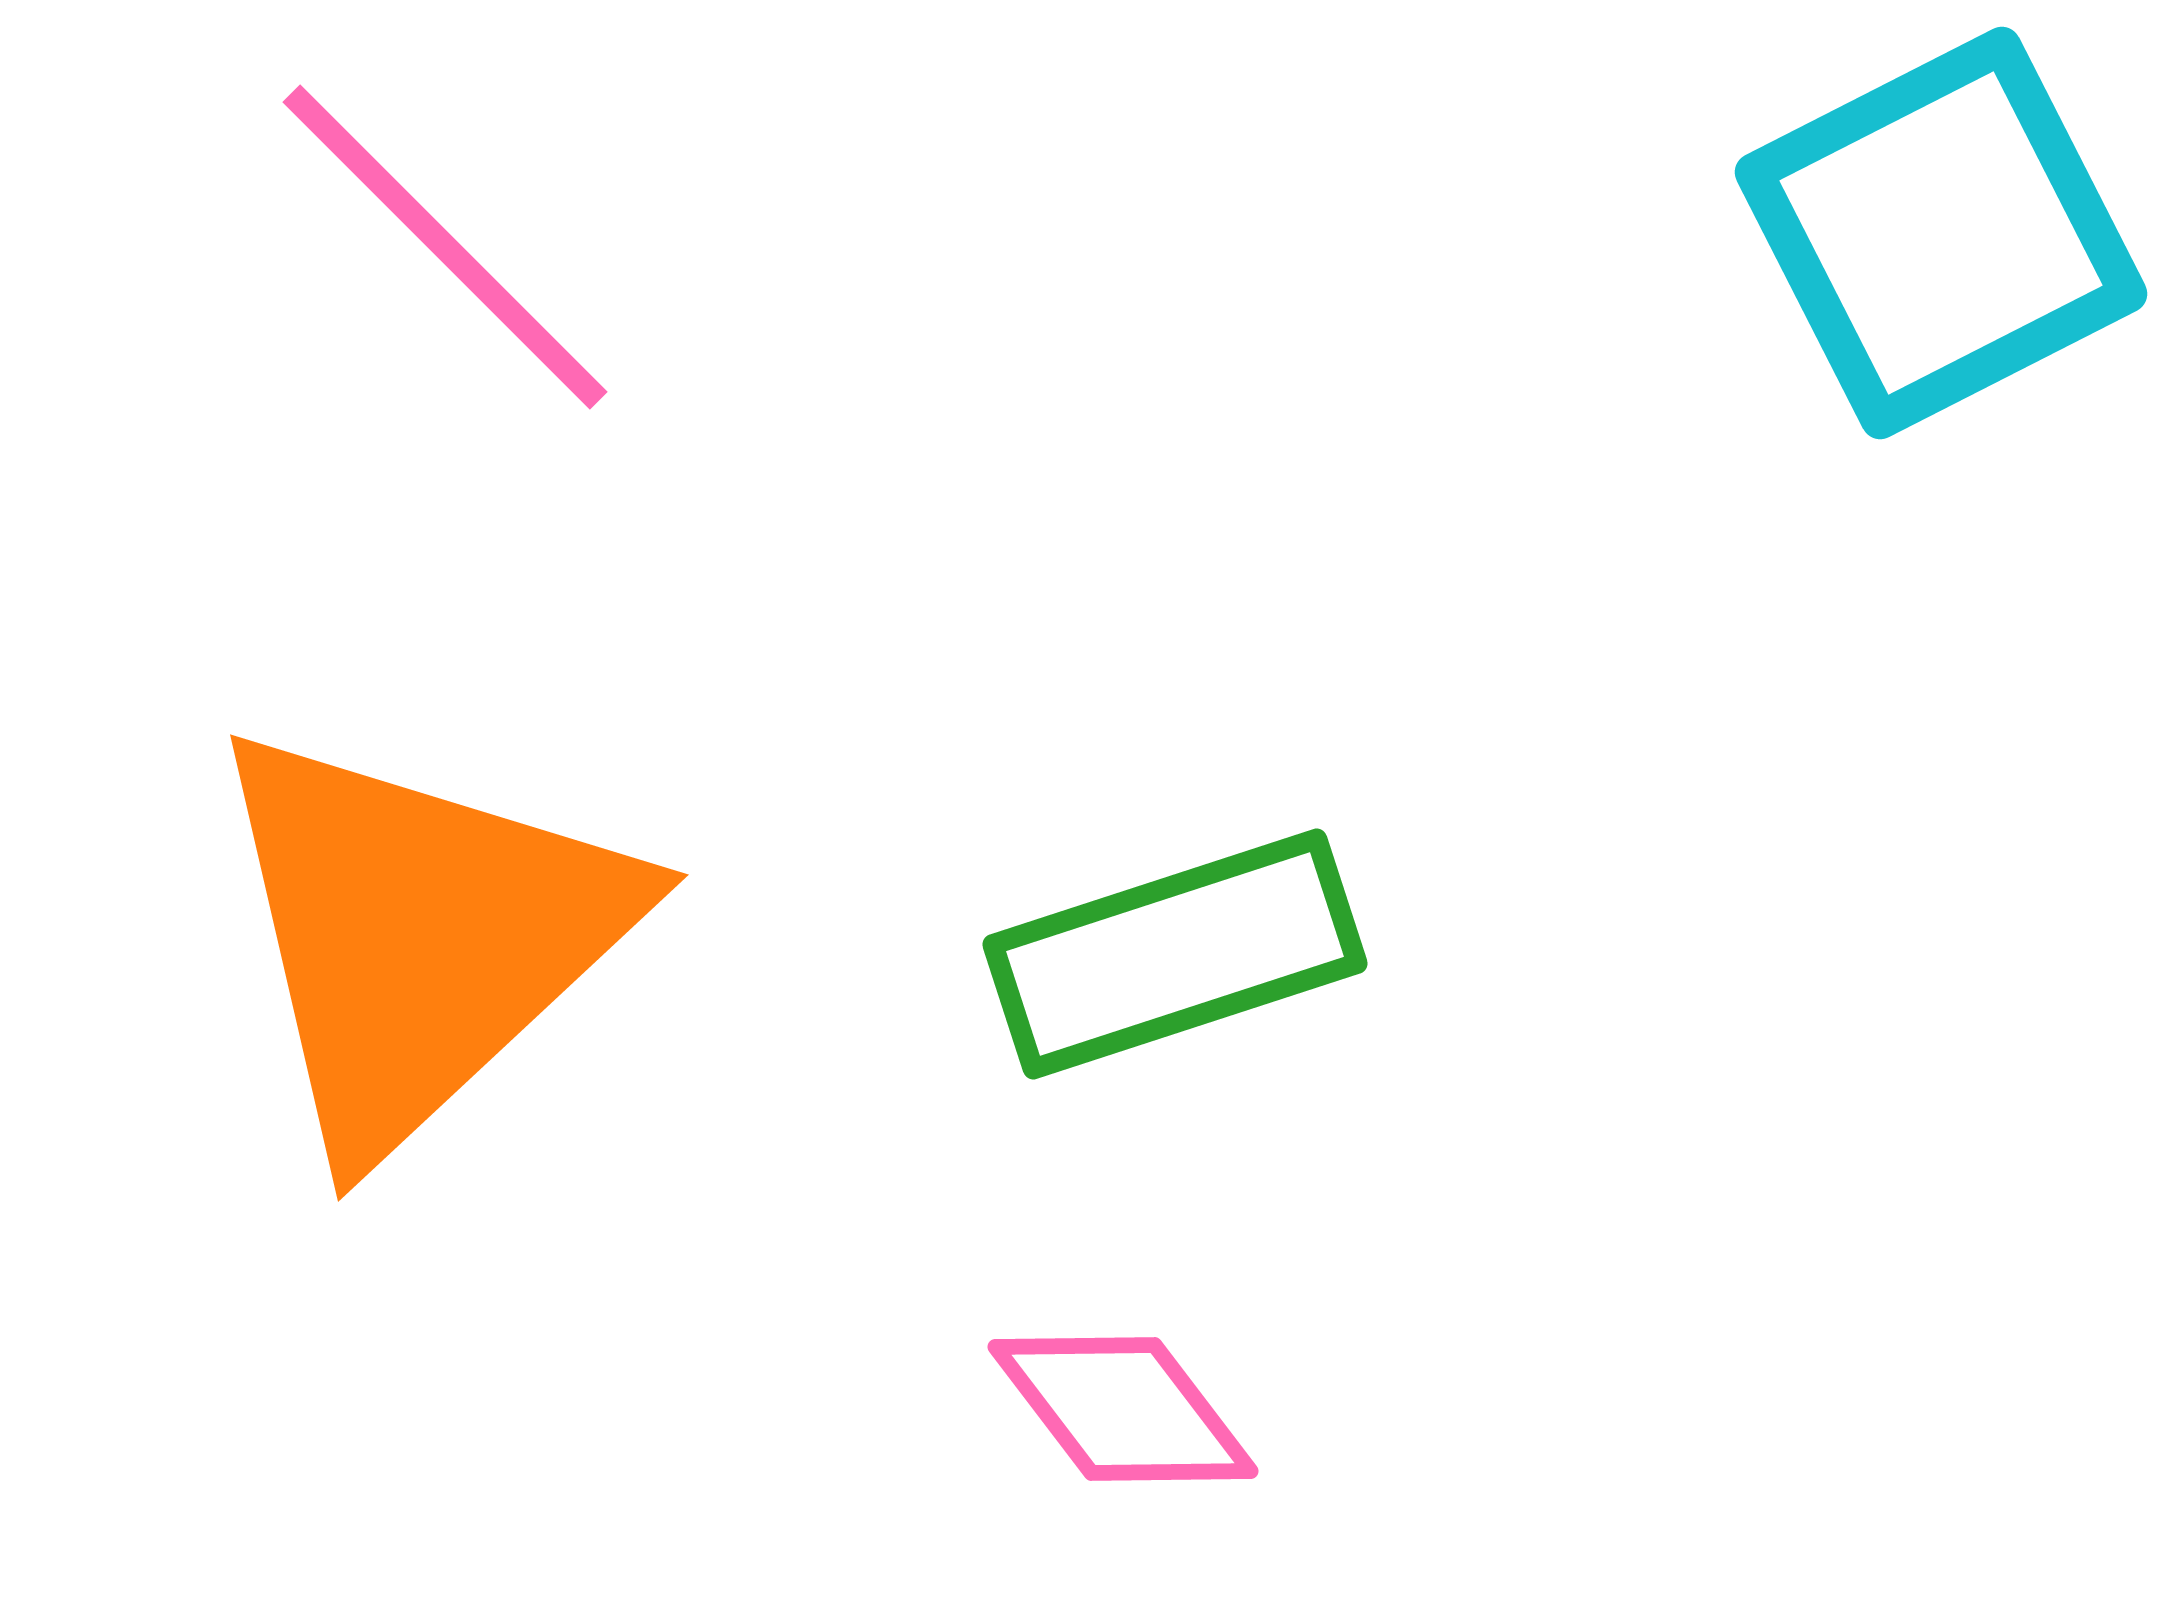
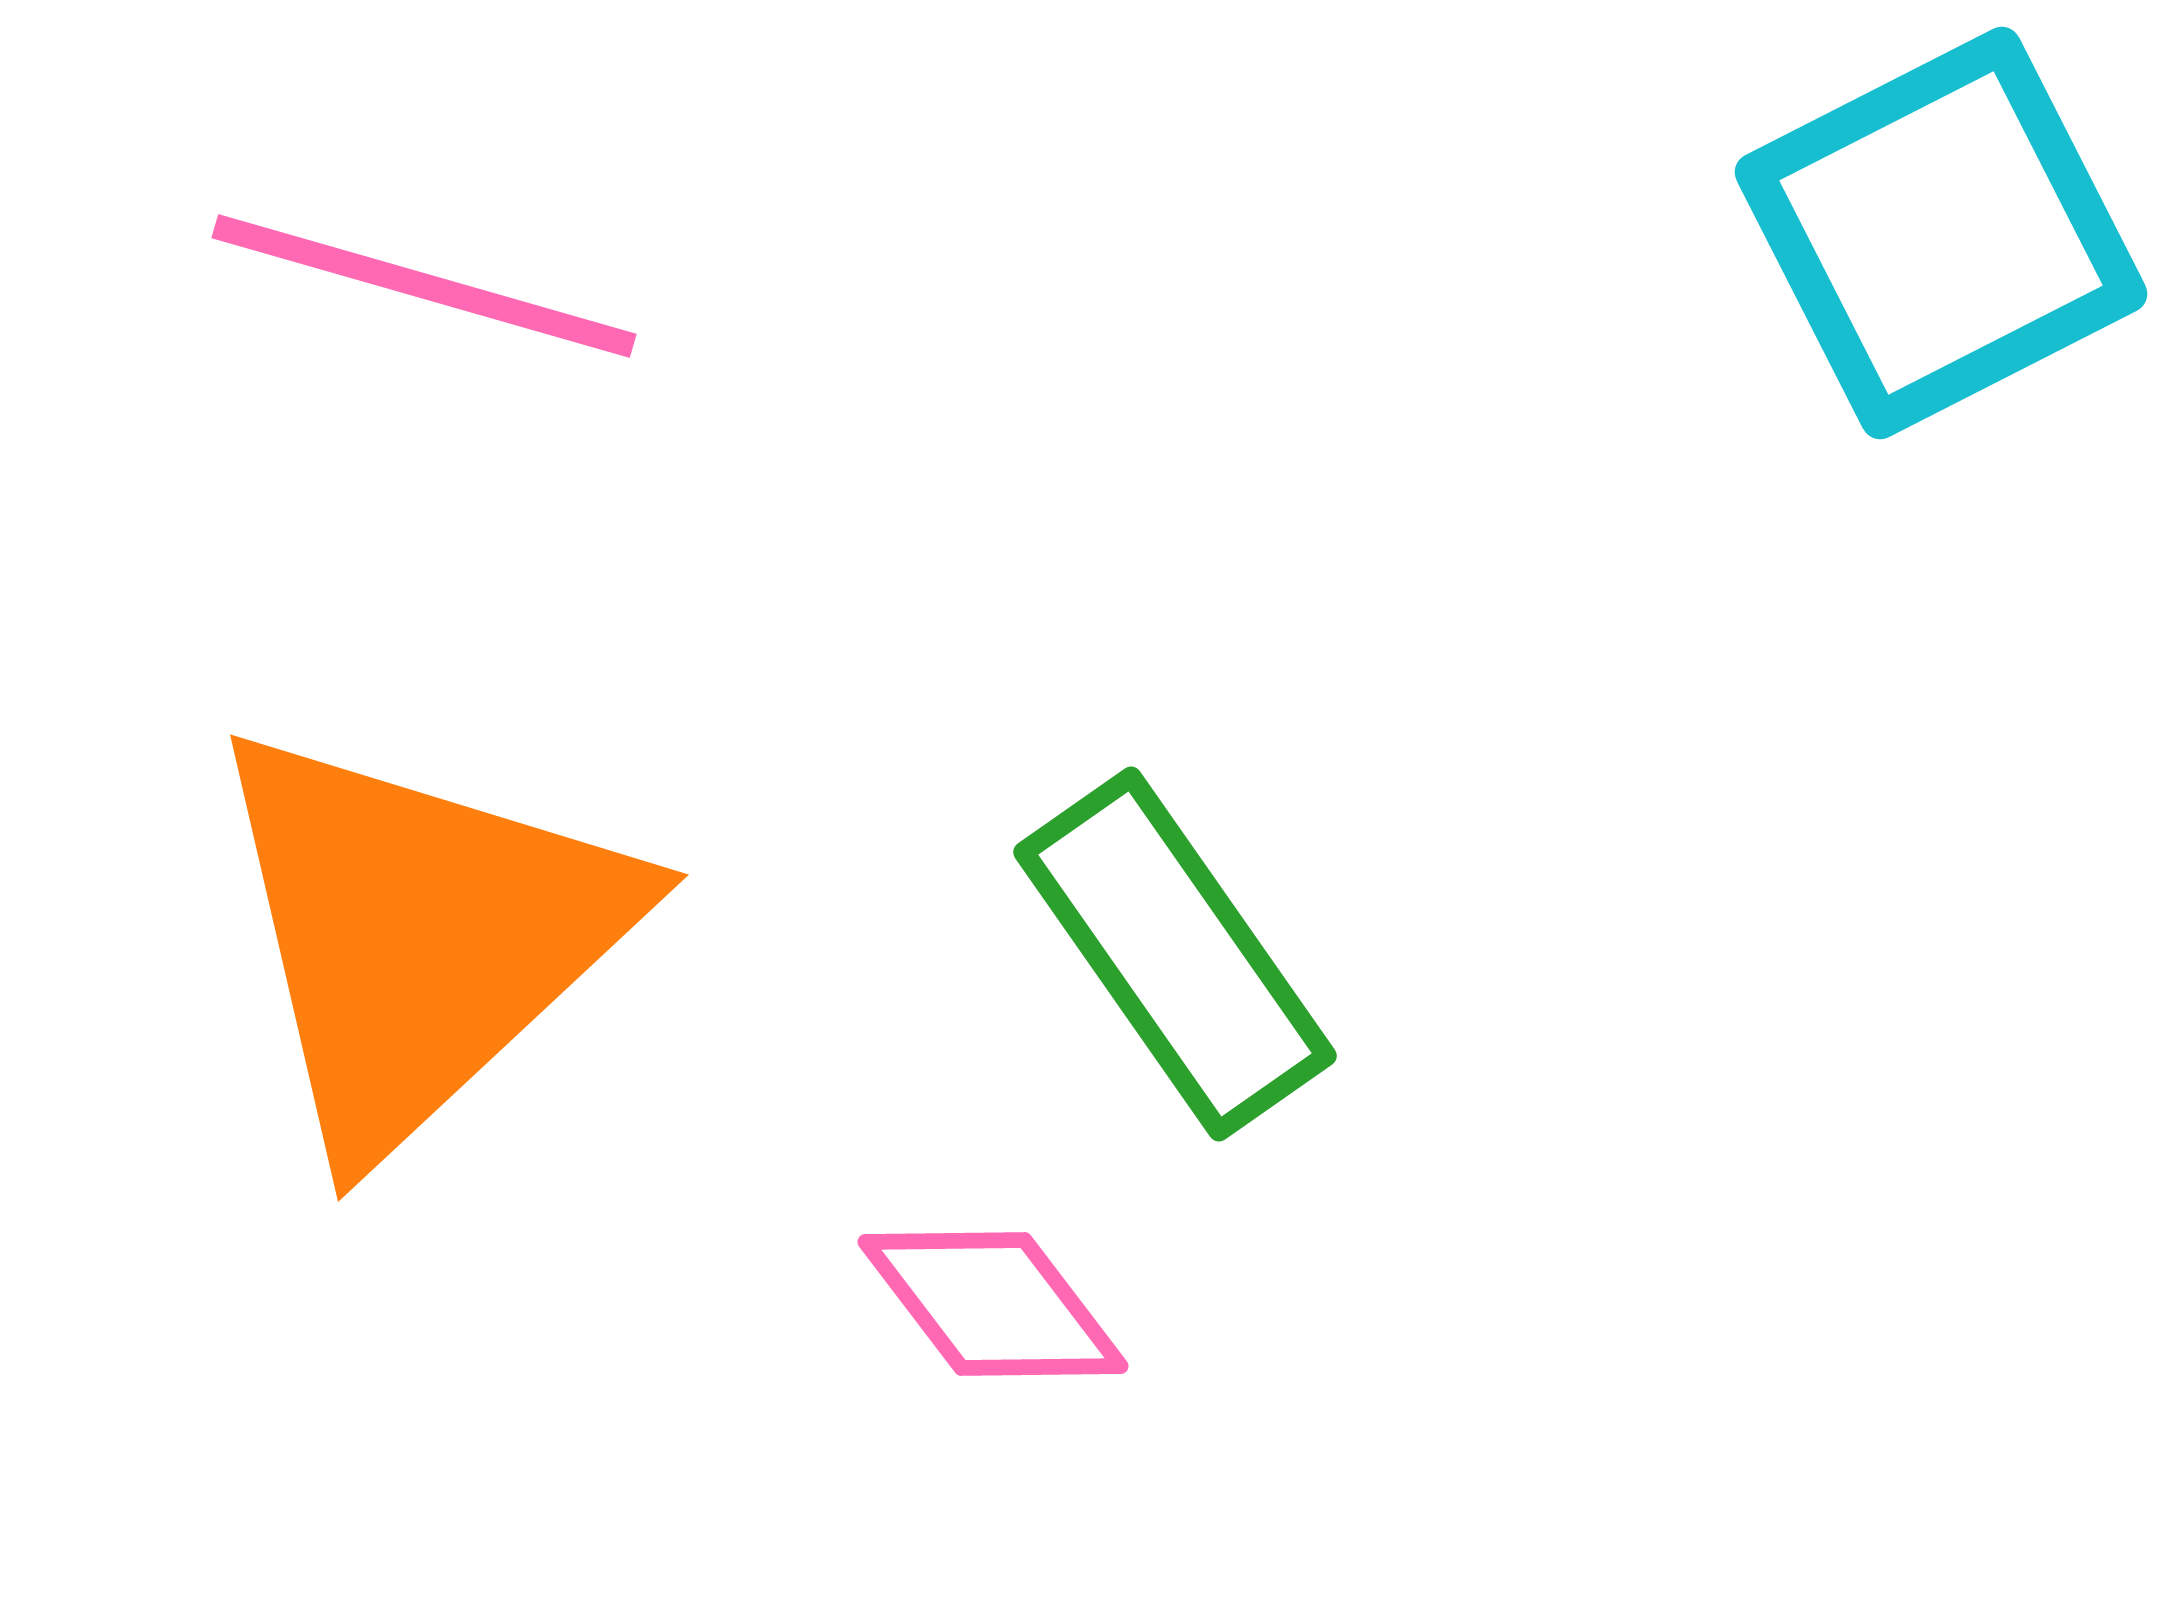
pink line: moved 21 px left, 39 px down; rotated 29 degrees counterclockwise
green rectangle: rotated 73 degrees clockwise
pink diamond: moved 130 px left, 105 px up
